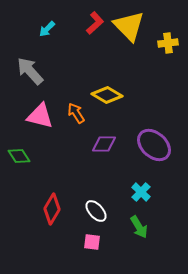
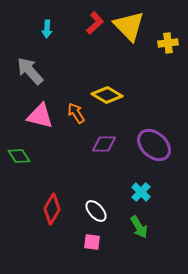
cyan arrow: rotated 42 degrees counterclockwise
